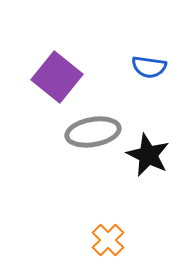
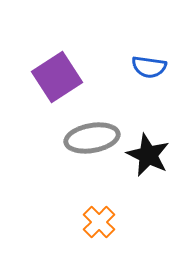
purple square: rotated 18 degrees clockwise
gray ellipse: moved 1 px left, 6 px down
orange cross: moved 9 px left, 18 px up
